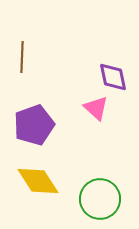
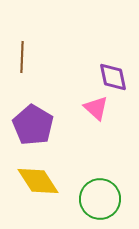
purple pentagon: moved 1 px left; rotated 21 degrees counterclockwise
